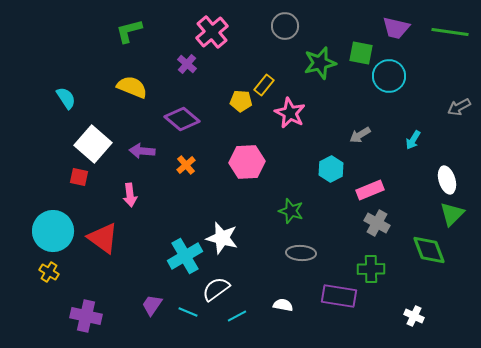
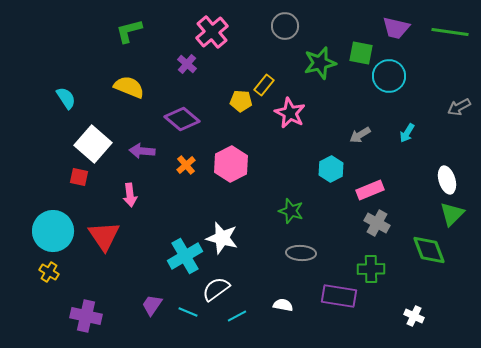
yellow semicircle at (132, 87): moved 3 px left
cyan arrow at (413, 140): moved 6 px left, 7 px up
pink hexagon at (247, 162): moved 16 px left, 2 px down; rotated 24 degrees counterclockwise
red triangle at (103, 238): moved 1 px right, 2 px up; rotated 20 degrees clockwise
